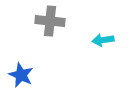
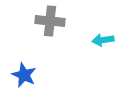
blue star: moved 3 px right
